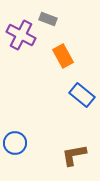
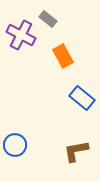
gray rectangle: rotated 18 degrees clockwise
blue rectangle: moved 3 px down
blue circle: moved 2 px down
brown L-shape: moved 2 px right, 4 px up
